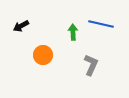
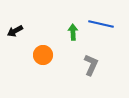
black arrow: moved 6 px left, 5 px down
